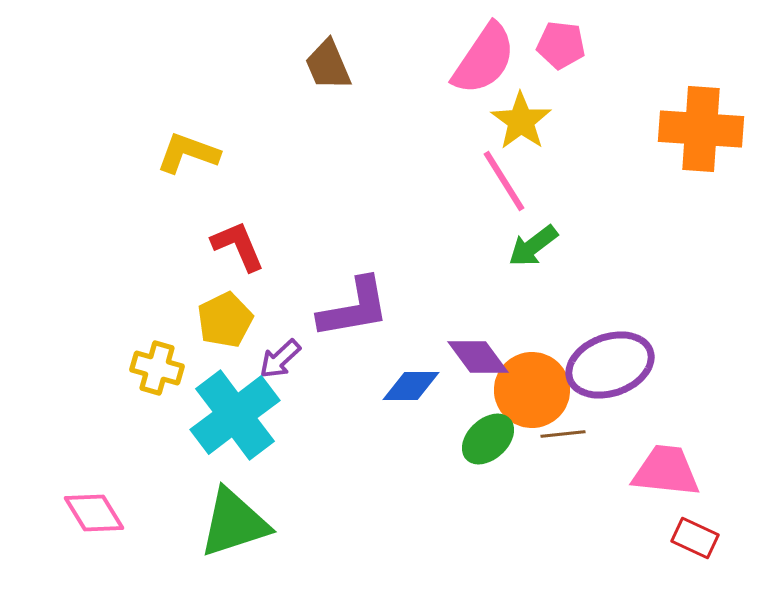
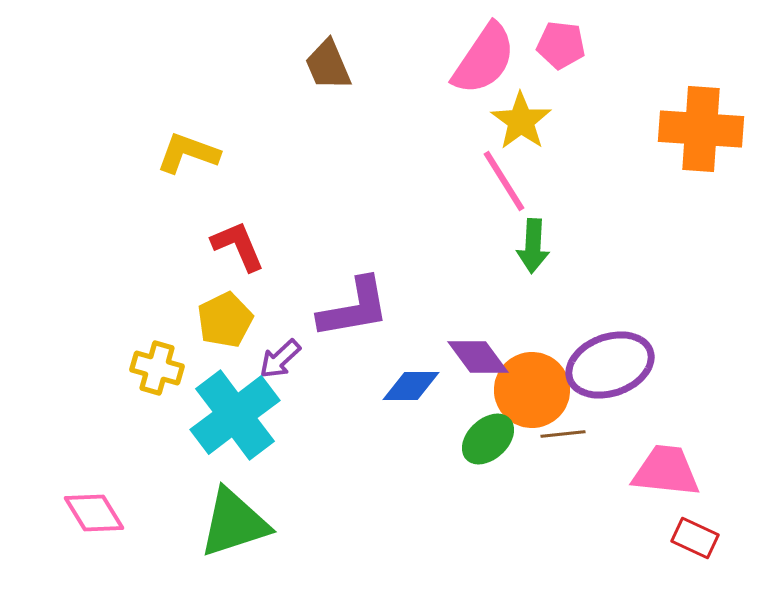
green arrow: rotated 50 degrees counterclockwise
